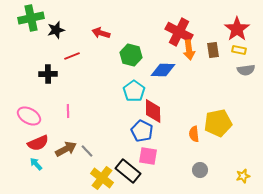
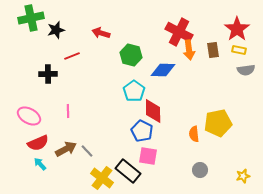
cyan arrow: moved 4 px right
